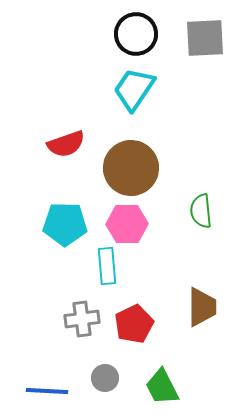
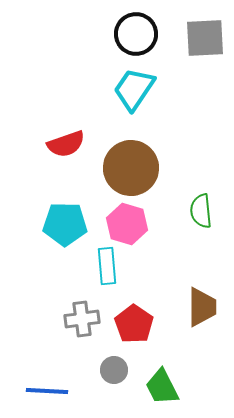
pink hexagon: rotated 18 degrees clockwise
red pentagon: rotated 12 degrees counterclockwise
gray circle: moved 9 px right, 8 px up
